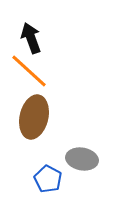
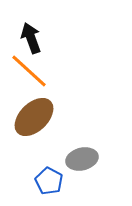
brown ellipse: rotated 33 degrees clockwise
gray ellipse: rotated 24 degrees counterclockwise
blue pentagon: moved 1 px right, 2 px down
